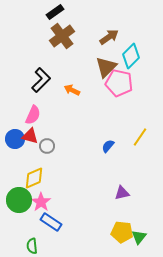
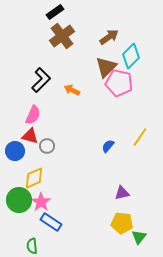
blue circle: moved 12 px down
yellow pentagon: moved 9 px up
